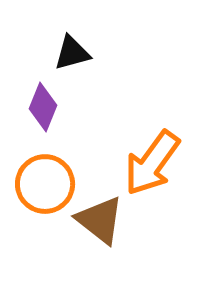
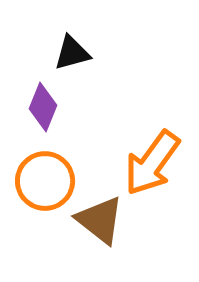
orange circle: moved 3 px up
